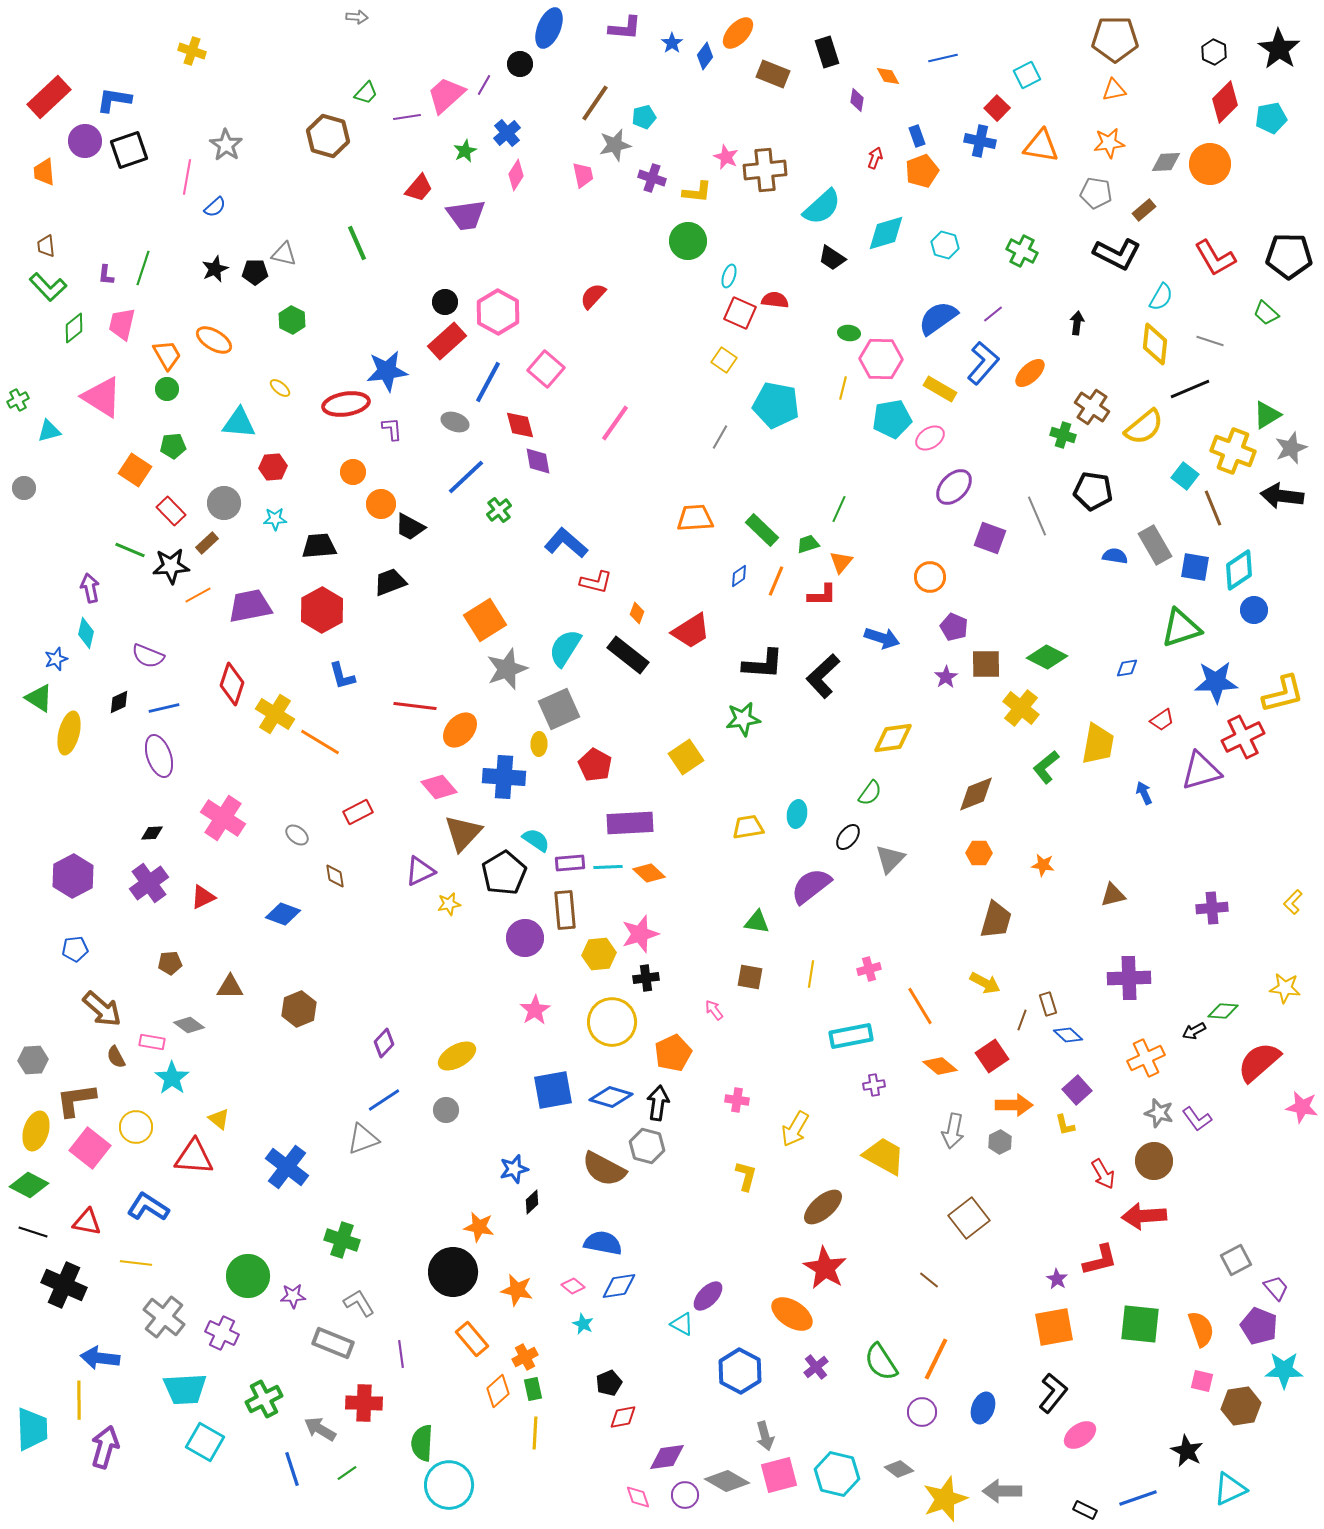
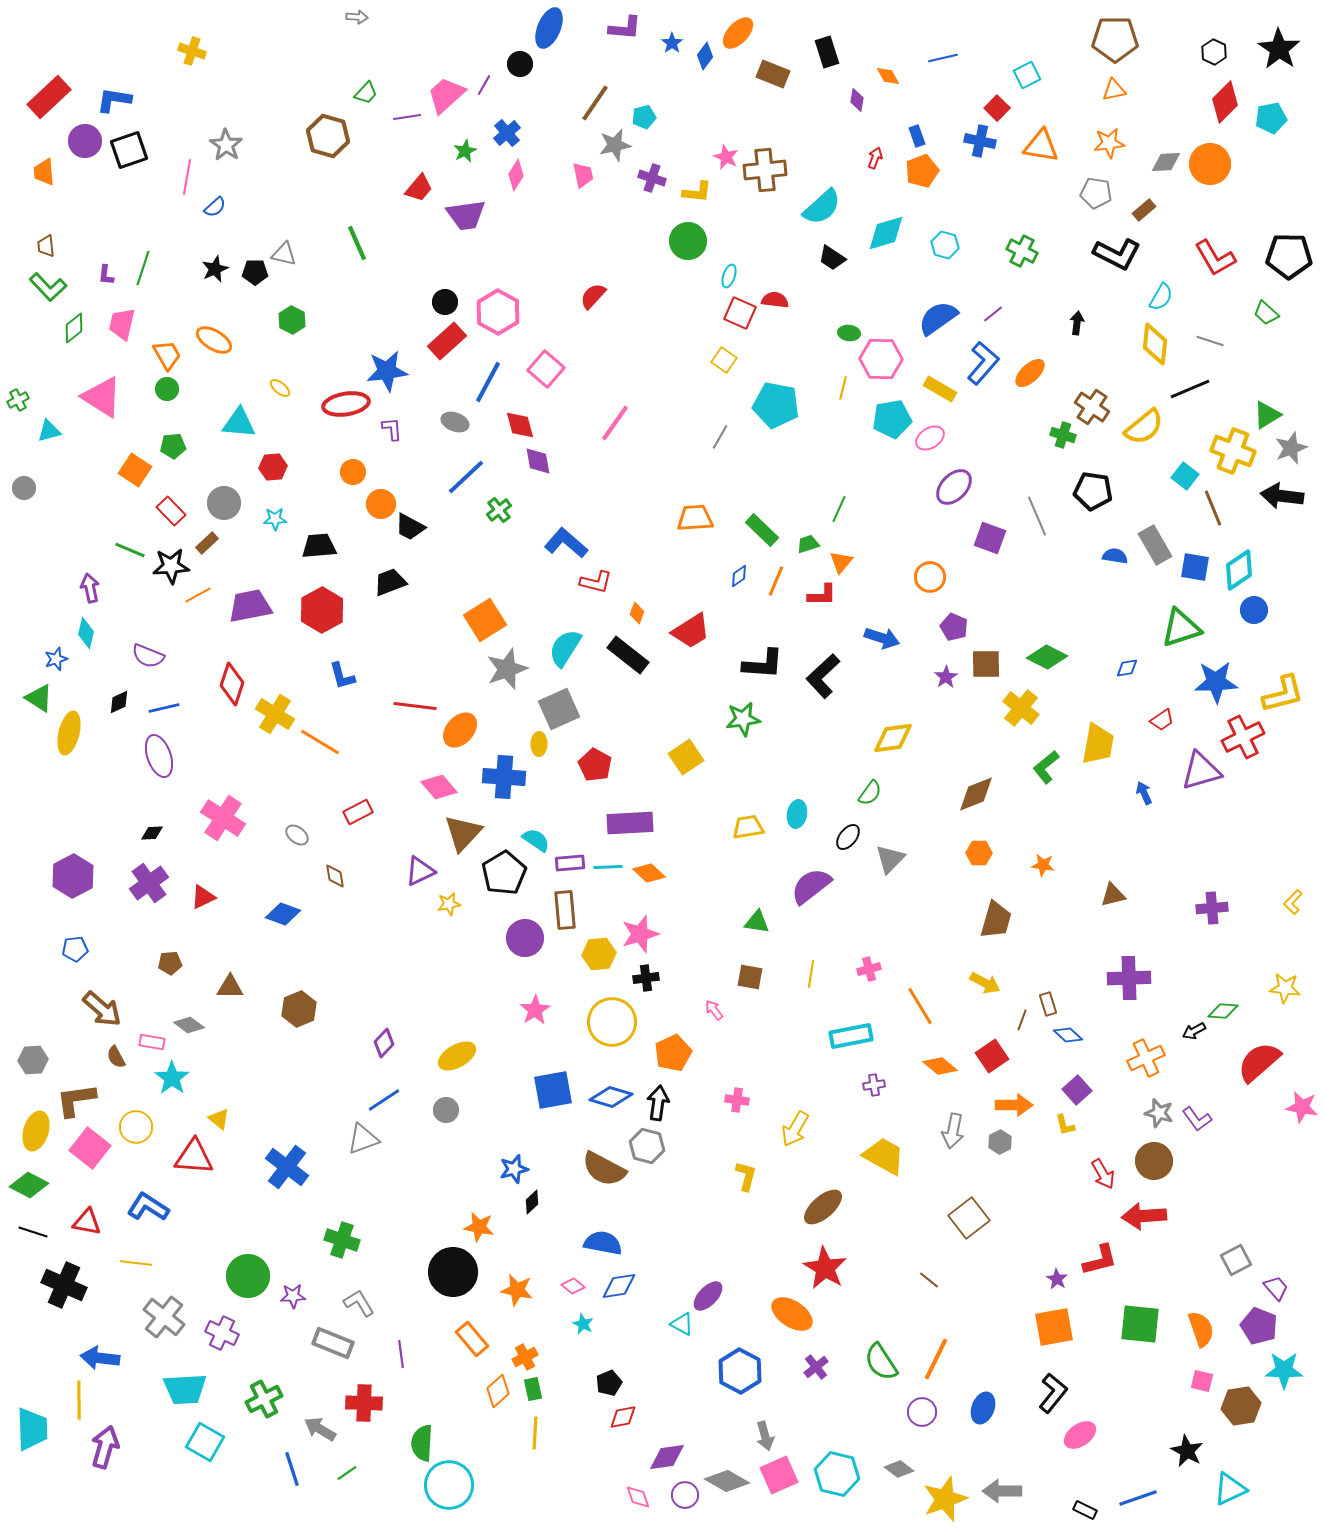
pink square at (779, 1475): rotated 9 degrees counterclockwise
